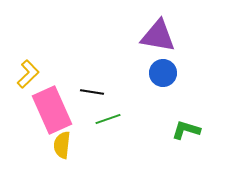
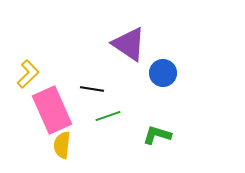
purple triangle: moved 29 px left, 8 px down; rotated 24 degrees clockwise
black line: moved 3 px up
green line: moved 3 px up
green L-shape: moved 29 px left, 5 px down
